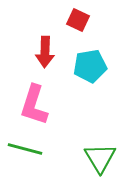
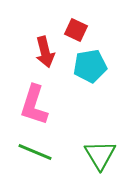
red square: moved 2 px left, 10 px down
red arrow: rotated 16 degrees counterclockwise
green line: moved 10 px right, 3 px down; rotated 8 degrees clockwise
green triangle: moved 3 px up
